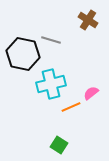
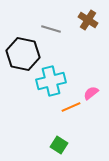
gray line: moved 11 px up
cyan cross: moved 3 px up
